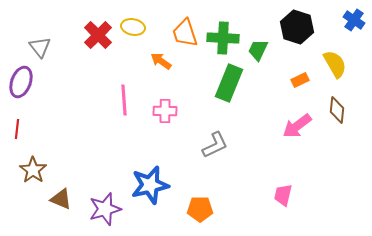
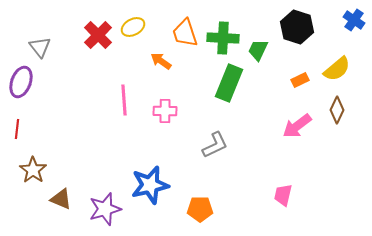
yellow ellipse: rotated 40 degrees counterclockwise
yellow semicircle: moved 2 px right, 5 px down; rotated 80 degrees clockwise
brown diamond: rotated 20 degrees clockwise
